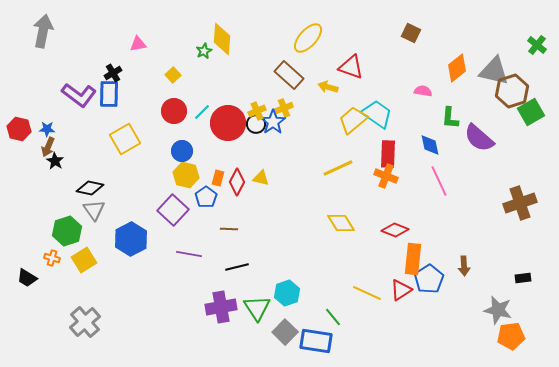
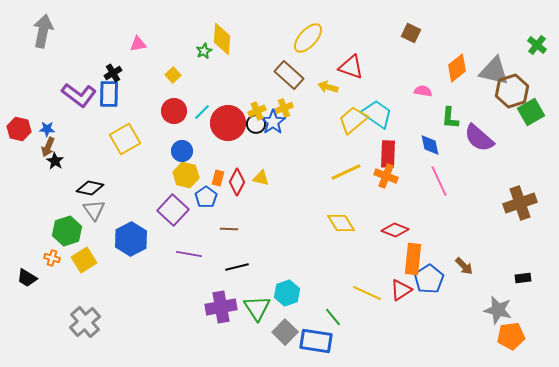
yellow line at (338, 168): moved 8 px right, 4 px down
brown arrow at (464, 266): rotated 42 degrees counterclockwise
